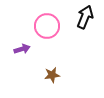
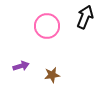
purple arrow: moved 1 px left, 17 px down
